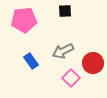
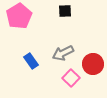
pink pentagon: moved 5 px left, 4 px up; rotated 25 degrees counterclockwise
gray arrow: moved 2 px down
red circle: moved 1 px down
